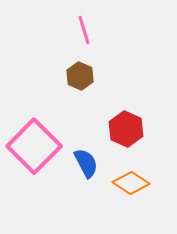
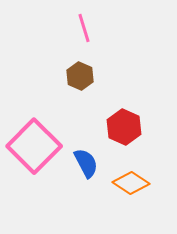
pink line: moved 2 px up
red hexagon: moved 2 px left, 2 px up
